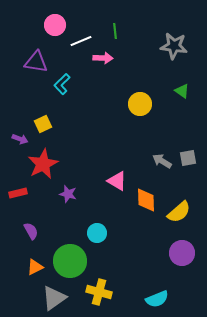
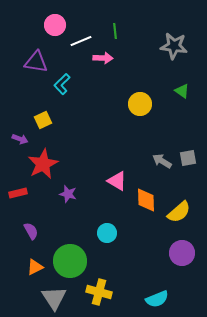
yellow square: moved 4 px up
cyan circle: moved 10 px right
gray triangle: rotated 28 degrees counterclockwise
